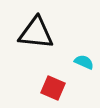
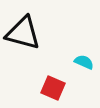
black triangle: moved 13 px left; rotated 9 degrees clockwise
